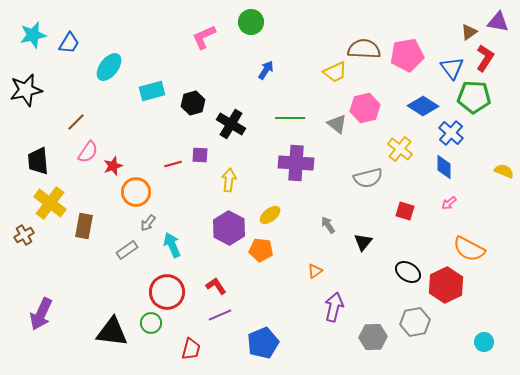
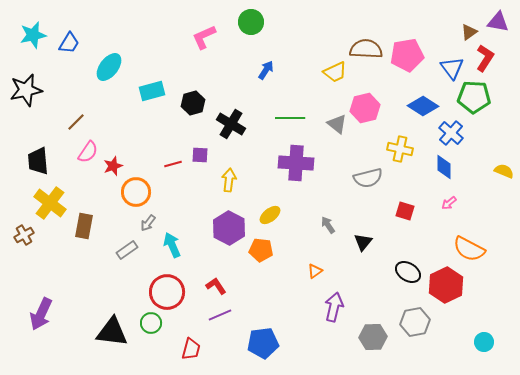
brown semicircle at (364, 49): moved 2 px right
yellow cross at (400, 149): rotated 25 degrees counterclockwise
blue pentagon at (263, 343): rotated 16 degrees clockwise
